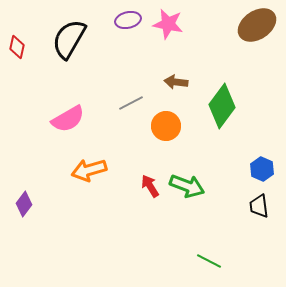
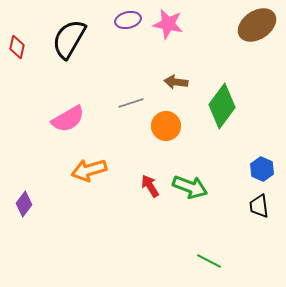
gray line: rotated 10 degrees clockwise
green arrow: moved 3 px right, 1 px down
